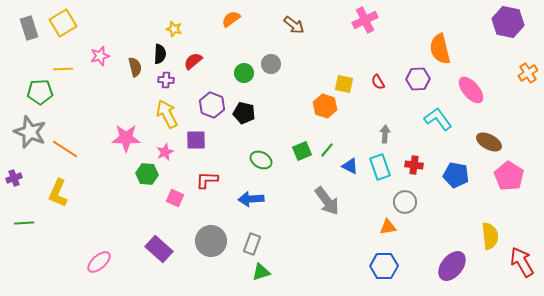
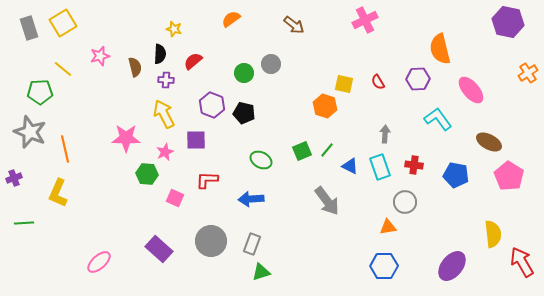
yellow line at (63, 69): rotated 42 degrees clockwise
yellow arrow at (167, 114): moved 3 px left
orange line at (65, 149): rotated 44 degrees clockwise
yellow semicircle at (490, 236): moved 3 px right, 2 px up
